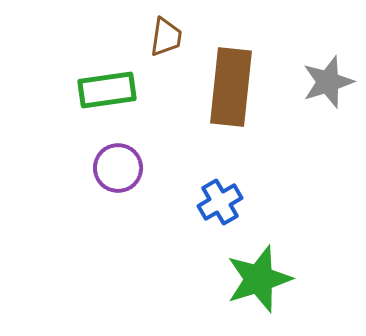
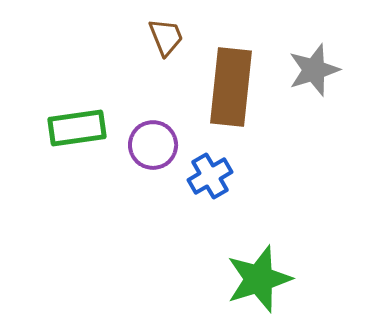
brown trapezoid: rotated 30 degrees counterclockwise
gray star: moved 14 px left, 12 px up
green rectangle: moved 30 px left, 38 px down
purple circle: moved 35 px right, 23 px up
blue cross: moved 10 px left, 26 px up
